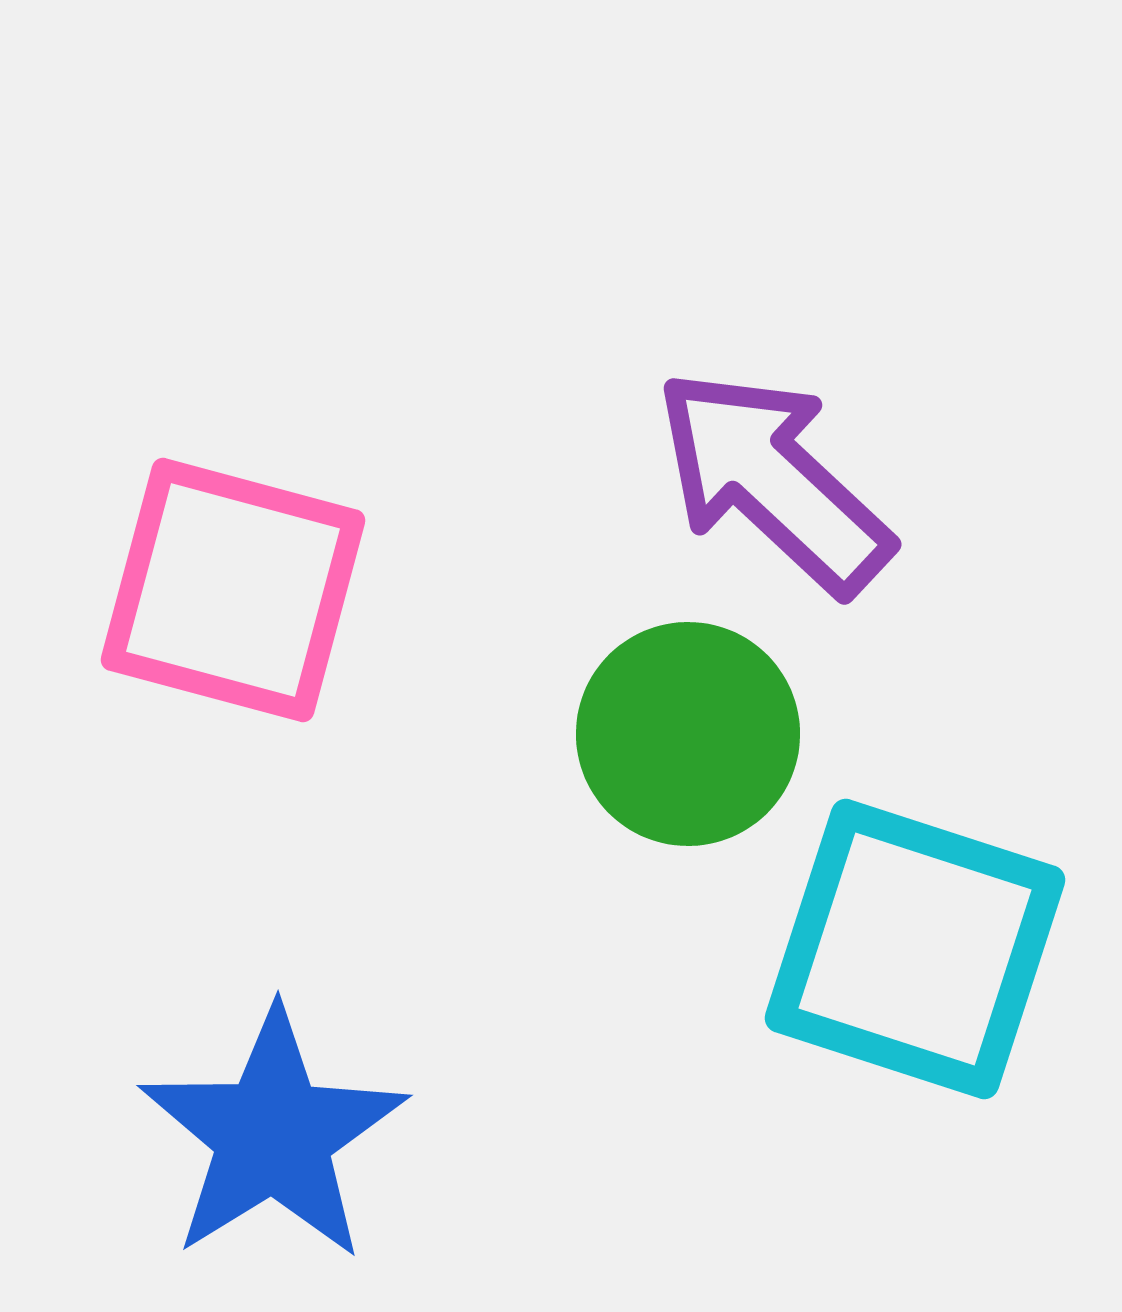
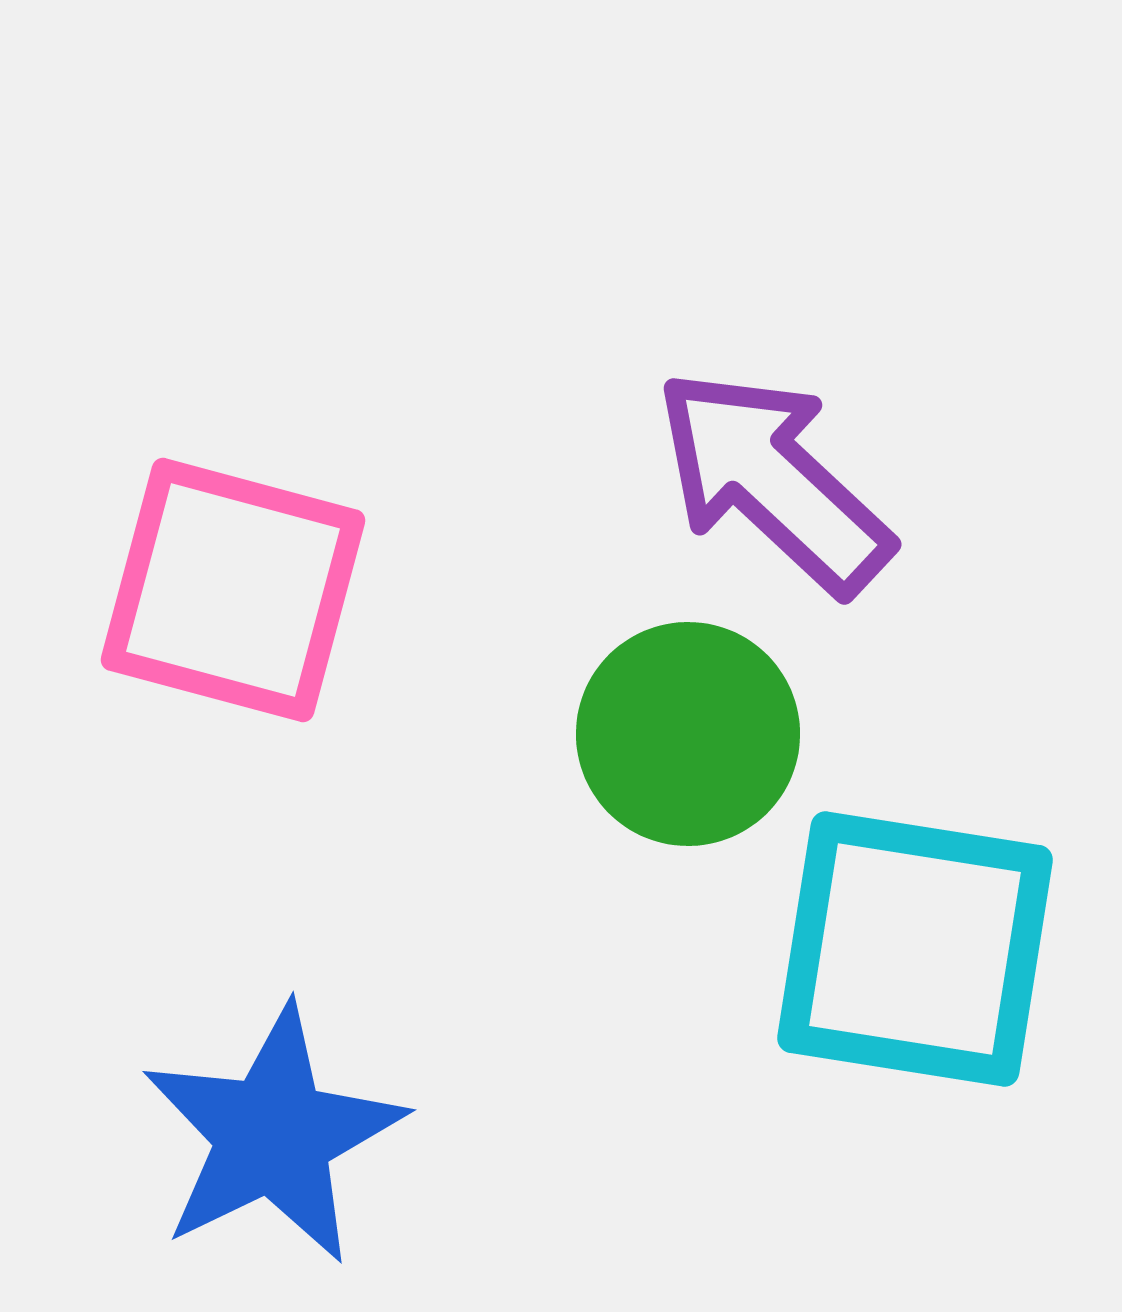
cyan square: rotated 9 degrees counterclockwise
blue star: rotated 6 degrees clockwise
